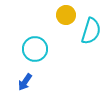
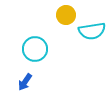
cyan semicircle: moved 1 px right; rotated 64 degrees clockwise
